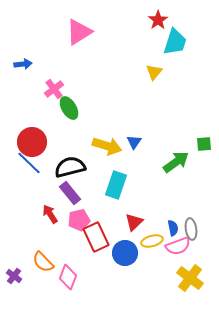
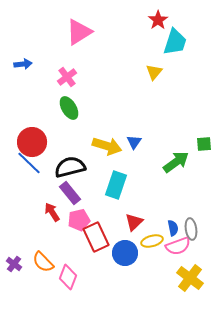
pink cross: moved 13 px right, 12 px up
red arrow: moved 2 px right, 2 px up
purple cross: moved 12 px up
